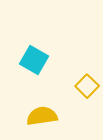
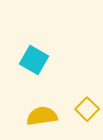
yellow square: moved 23 px down
